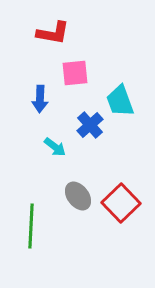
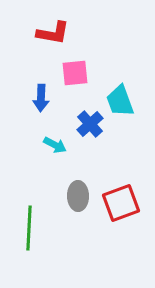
blue arrow: moved 1 px right, 1 px up
blue cross: moved 1 px up
cyan arrow: moved 2 px up; rotated 10 degrees counterclockwise
gray ellipse: rotated 36 degrees clockwise
red square: rotated 24 degrees clockwise
green line: moved 2 px left, 2 px down
